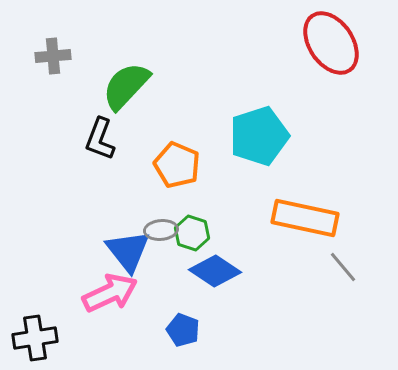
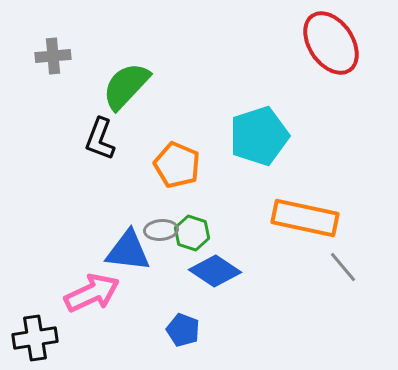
blue triangle: rotated 45 degrees counterclockwise
pink arrow: moved 18 px left
